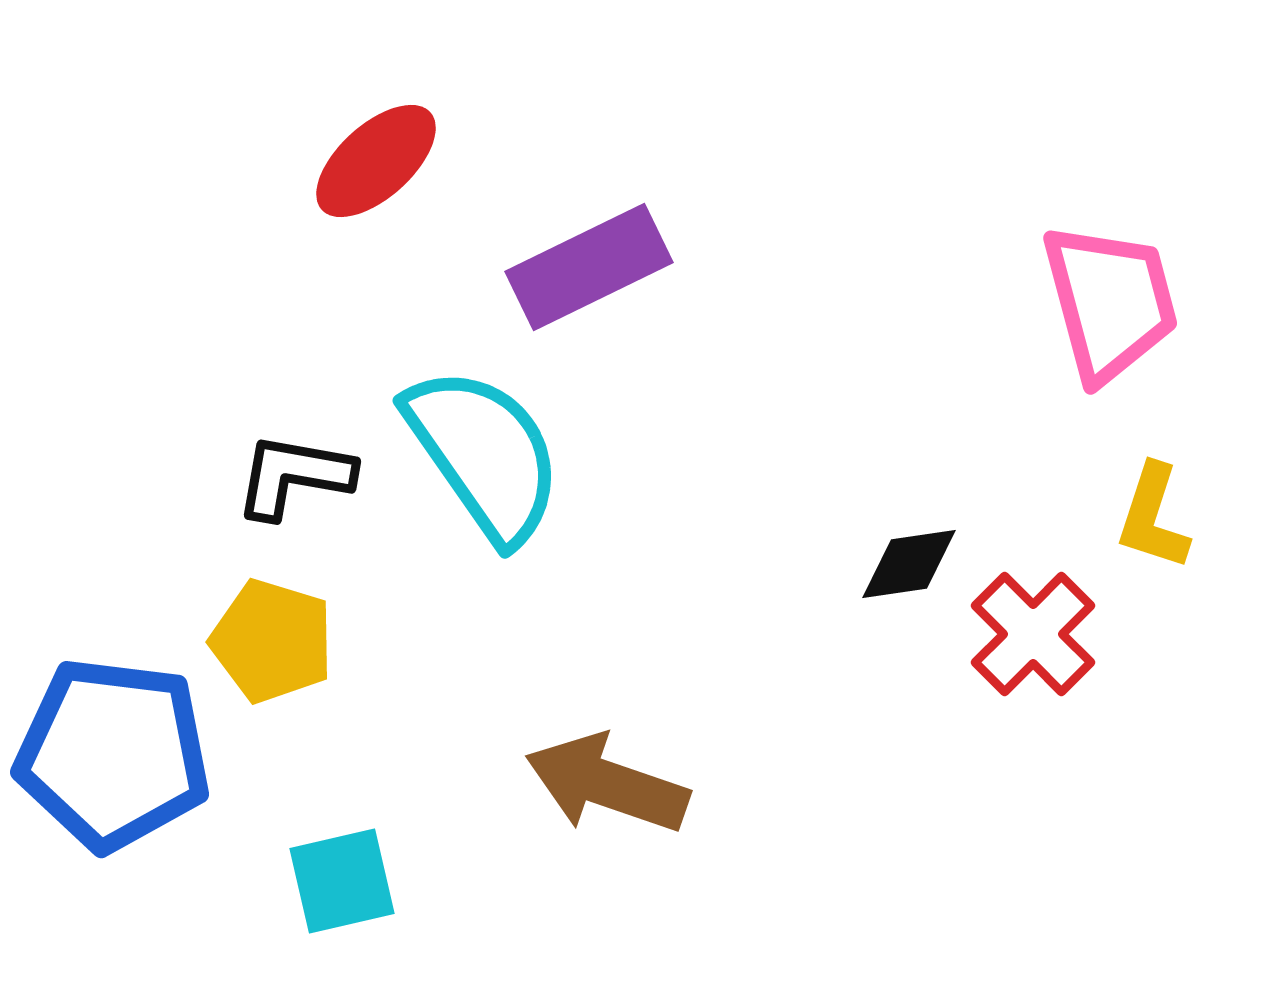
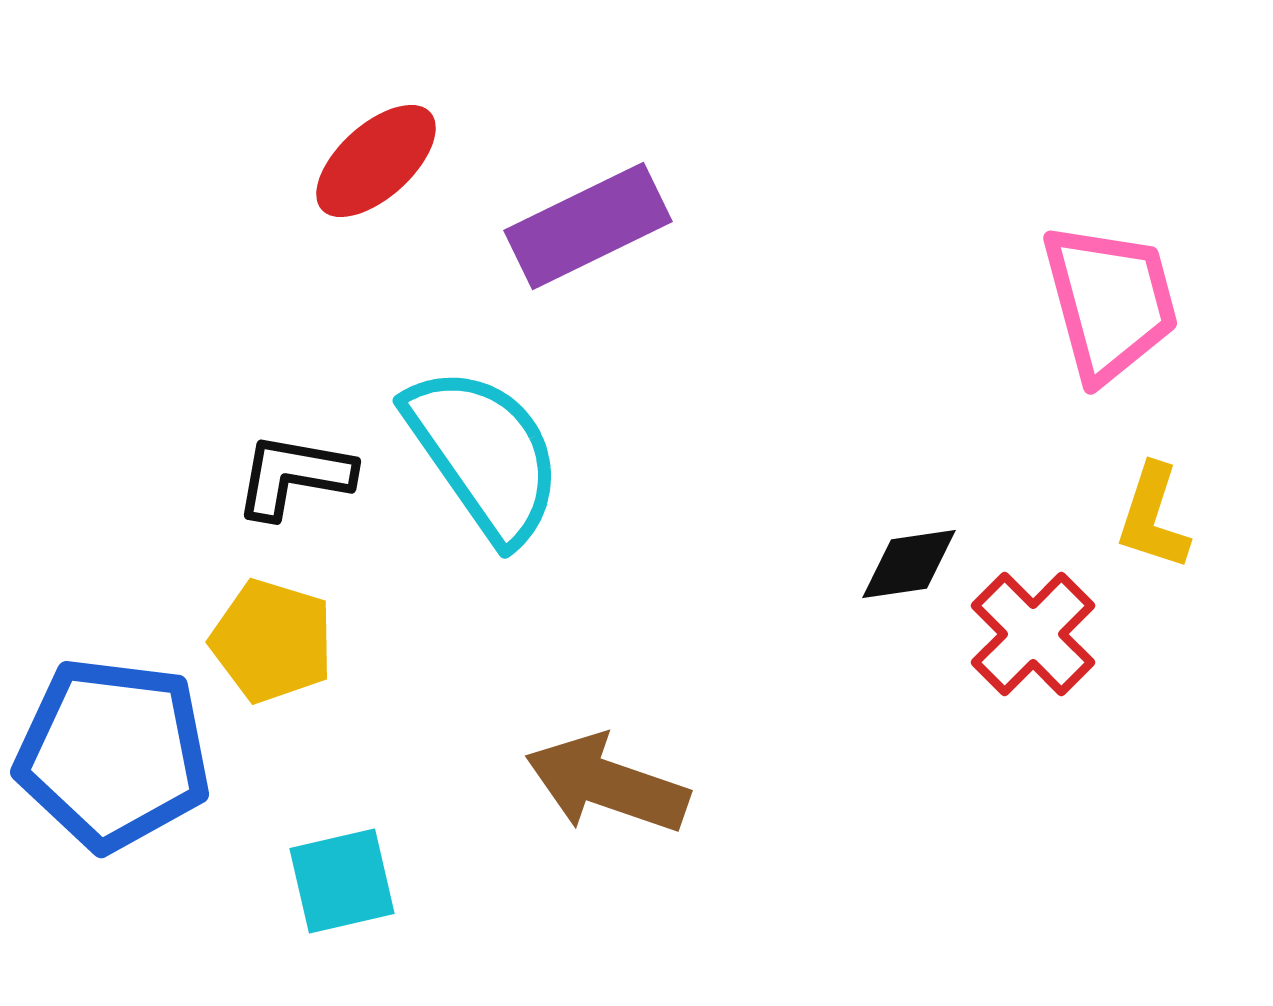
purple rectangle: moved 1 px left, 41 px up
